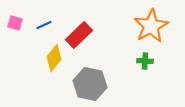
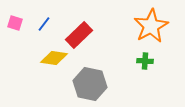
blue line: moved 1 px up; rotated 28 degrees counterclockwise
yellow diamond: rotated 60 degrees clockwise
